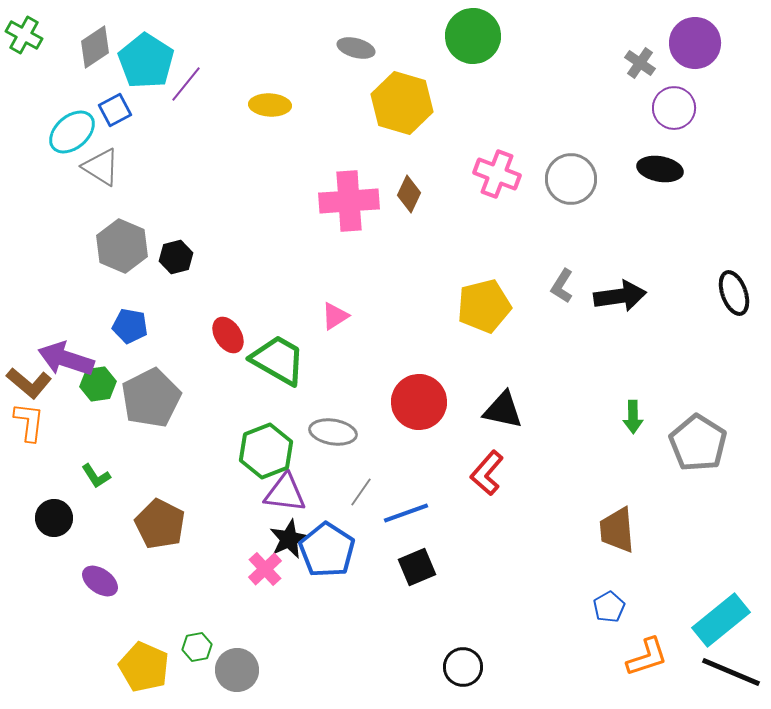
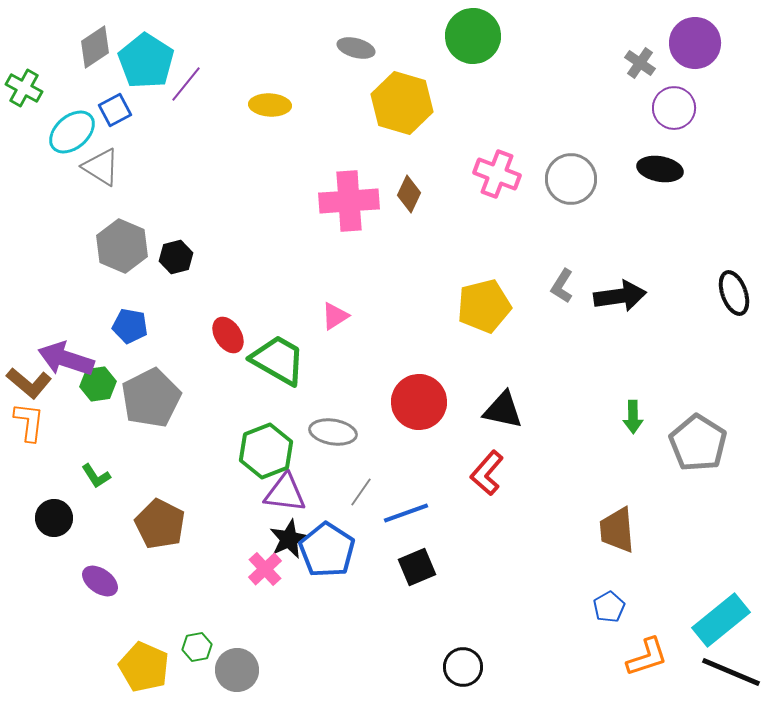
green cross at (24, 35): moved 53 px down
